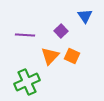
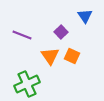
purple square: moved 1 px down
purple line: moved 3 px left; rotated 18 degrees clockwise
orange triangle: rotated 18 degrees counterclockwise
green cross: moved 2 px down
